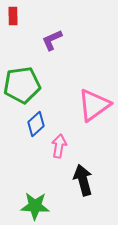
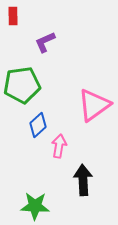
purple L-shape: moved 7 px left, 2 px down
blue diamond: moved 2 px right, 1 px down
black arrow: rotated 12 degrees clockwise
